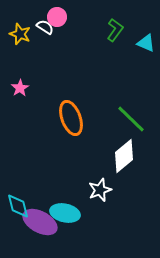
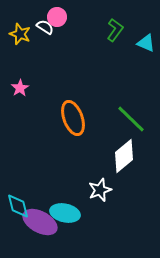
orange ellipse: moved 2 px right
